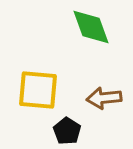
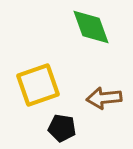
yellow square: moved 5 px up; rotated 24 degrees counterclockwise
black pentagon: moved 5 px left, 3 px up; rotated 24 degrees counterclockwise
